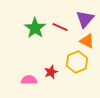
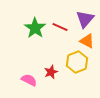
pink semicircle: rotated 28 degrees clockwise
